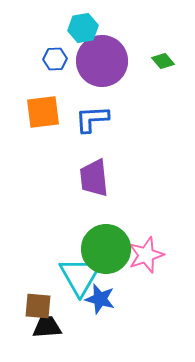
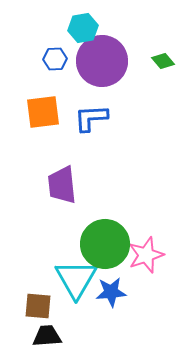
blue L-shape: moved 1 px left, 1 px up
purple trapezoid: moved 32 px left, 7 px down
green circle: moved 1 px left, 5 px up
cyan triangle: moved 4 px left, 3 px down
blue star: moved 11 px right, 7 px up; rotated 20 degrees counterclockwise
black trapezoid: moved 9 px down
